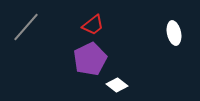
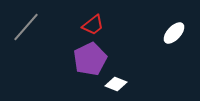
white ellipse: rotated 55 degrees clockwise
white diamond: moved 1 px left, 1 px up; rotated 15 degrees counterclockwise
